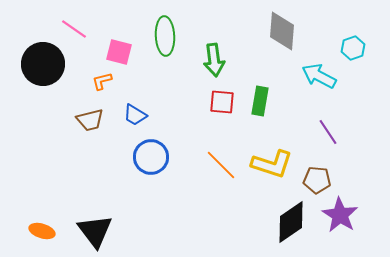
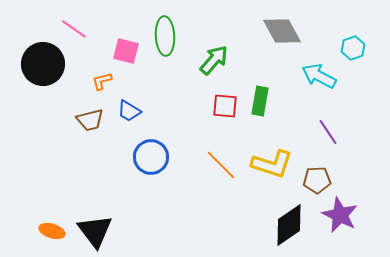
gray diamond: rotated 33 degrees counterclockwise
pink square: moved 7 px right, 1 px up
green arrow: rotated 132 degrees counterclockwise
red square: moved 3 px right, 4 px down
blue trapezoid: moved 6 px left, 4 px up
brown pentagon: rotated 8 degrees counterclockwise
purple star: rotated 6 degrees counterclockwise
black diamond: moved 2 px left, 3 px down
orange ellipse: moved 10 px right
